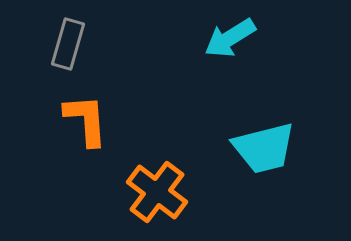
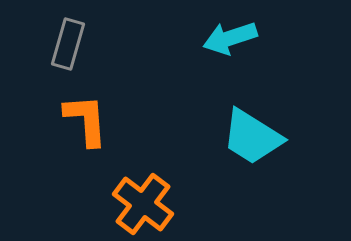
cyan arrow: rotated 14 degrees clockwise
cyan trapezoid: moved 12 px left, 11 px up; rotated 46 degrees clockwise
orange cross: moved 14 px left, 12 px down
